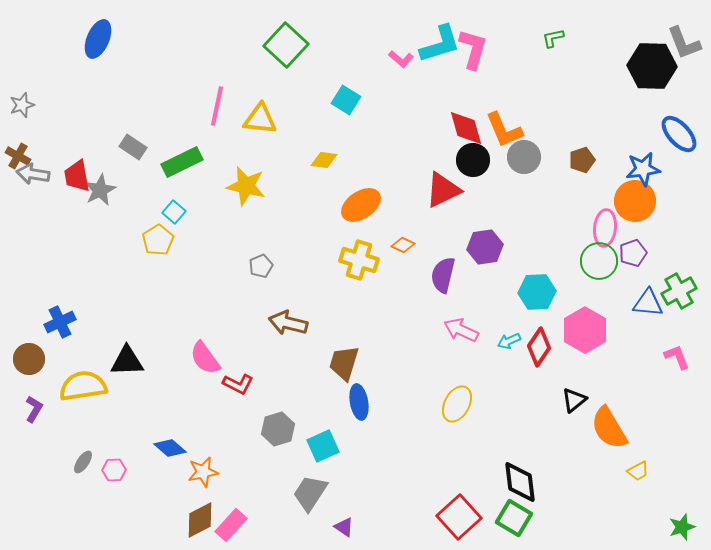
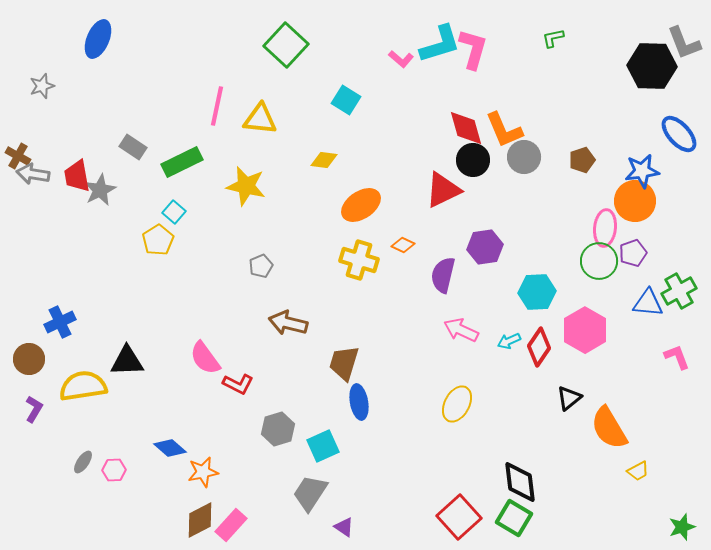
gray star at (22, 105): moved 20 px right, 19 px up
blue star at (643, 169): moved 1 px left, 2 px down
black triangle at (574, 400): moved 5 px left, 2 px up
